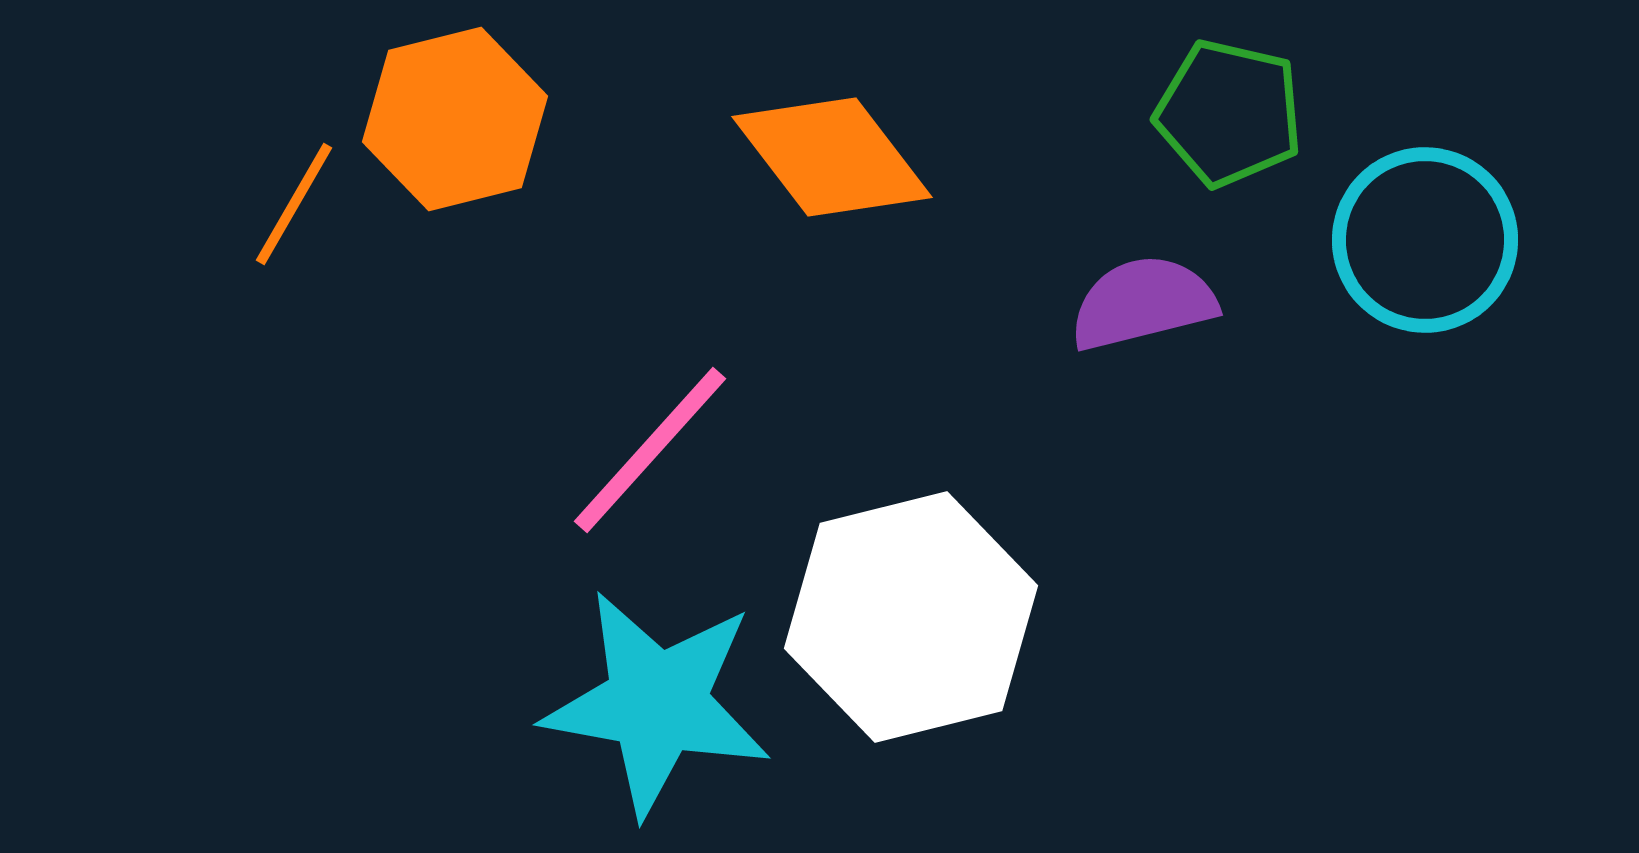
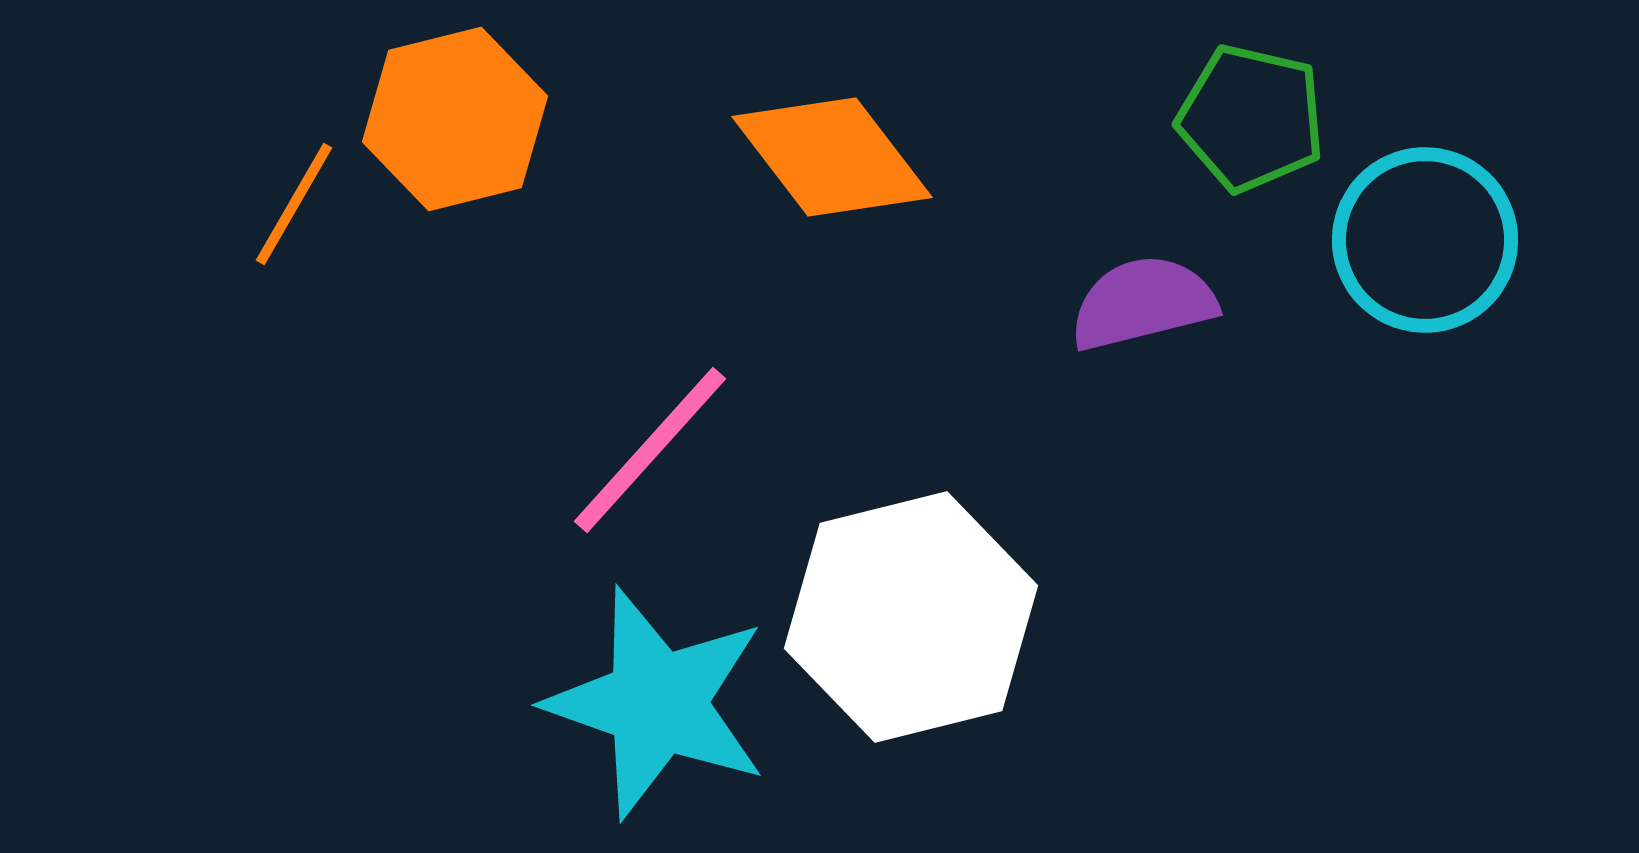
green pentagon: moved 22 px right, 5 px down
cyan star: rotated 9 degrees clockwise
